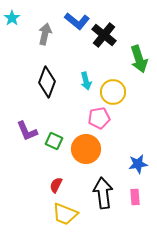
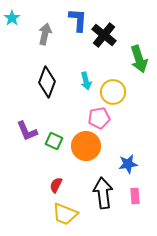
blue L-shape: moved 1 px right, 1 px up; rotated 125 degrees counterclockwise
orange circle: moved 3 px up
blue star: moved 10 px left
pink rectangle: moved 1 px up
